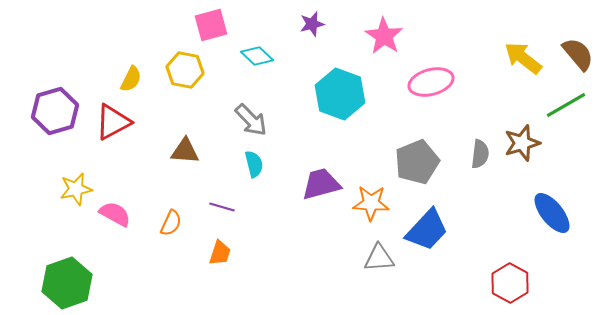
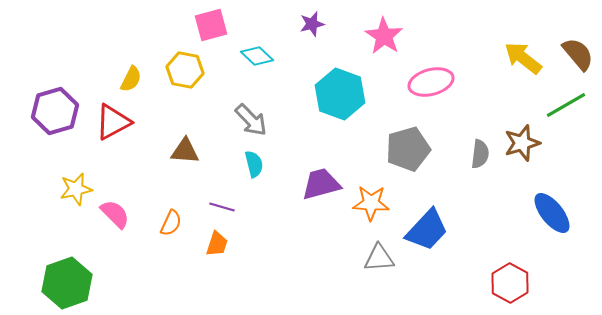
gray pentagon: moved 9 px left, 13 px up; rotated 6 degrees clockwise
pink semicircle: rotated 16 degrees clockwise
orange trapezoid: moved 3 px left, 9 px up
